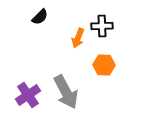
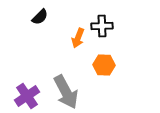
purple cross: moved 1 px left, 1 px down
